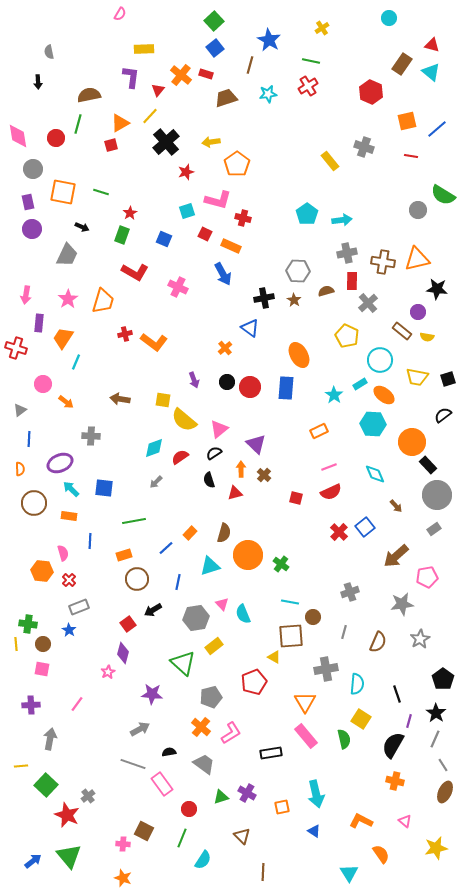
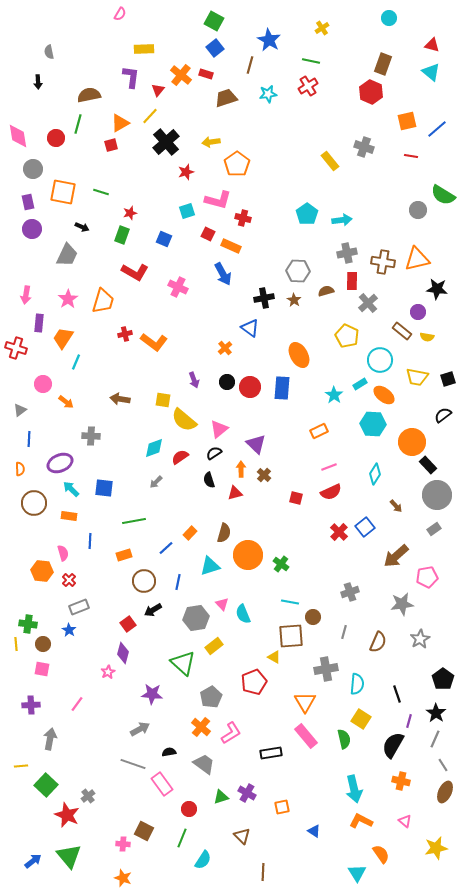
green square at (214, 21): rotated 18 degrees counterclockwise
brown rectangle at (402, 64): moved 19 px left; rotated 15 degrees counterclockwise
red star at (130, 213): rotated 16 degrees clockwise
red square at (205, 234): moved 3 px right
blue rectangle at (286, 388): moved 4 px left
cyan diamond at (375, 474): rotated 55 degrees clockwise
brown circle at (137, 579): moved 7 px right, 2 px down
gray pentagon at (211, 697): rotated 15 degrees counterclockwise
orange cross at (395, 781): moved 6 px right
cyan arrow at (316, 794): moved 38 px right, 5 px up
cyan triangle at (349, 873): moved 8 px right
